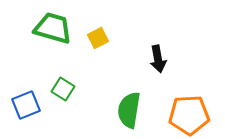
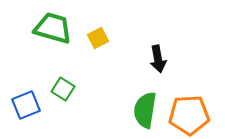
green semicircle: moved 16 px right
